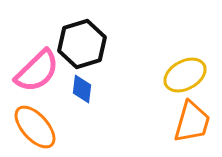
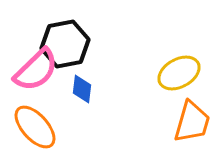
black hexagon: moved 17 px left; rotated 6 degrees clockwise
pink semicircle: moved 1 px left, 1 px up
yellow ellipse: moved 6 px left, 2 px up
